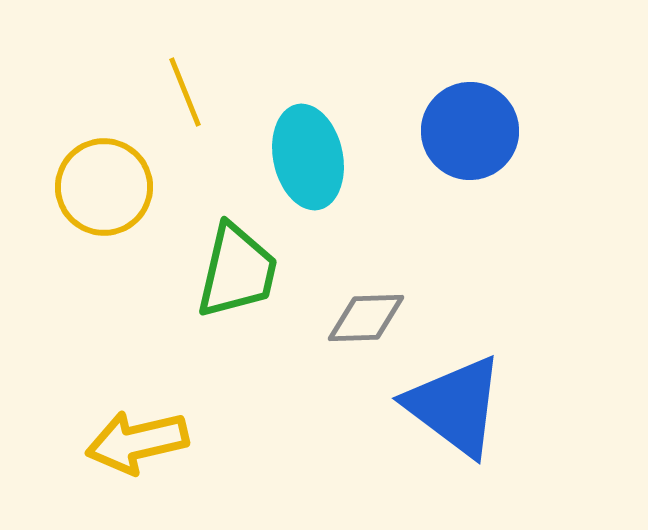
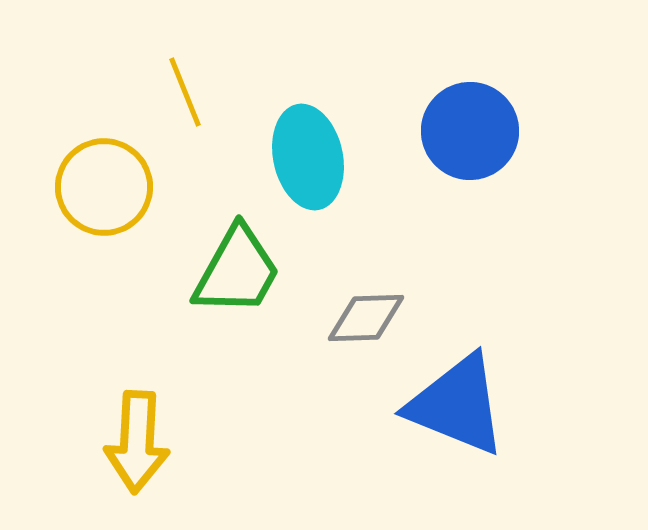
green trapezoid: rotated 16 degrees clockwise
blue triangle: moved 2 px right, 1 px up; rotated 15 degrees counterclockwise
yellow arrow: rotated 74 degrees counterclockwise
